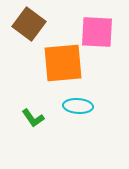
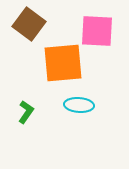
pink square: moved 1 px up
cyan ellipse: moved 1 px right, 1 px up
green L-shape: moved 7 px left, 6 px up; rotated 110 degrees counterclockwise
